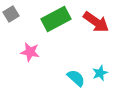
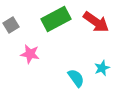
gray square: moved 11 px down
pink star: moved 2 px down
cyan star: moved 2 px right, 5 px up
cyan semicircle: rotated 12 degrees clockwise
